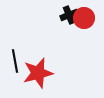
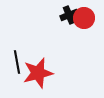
black line: moved 2 px right, 1 px down
